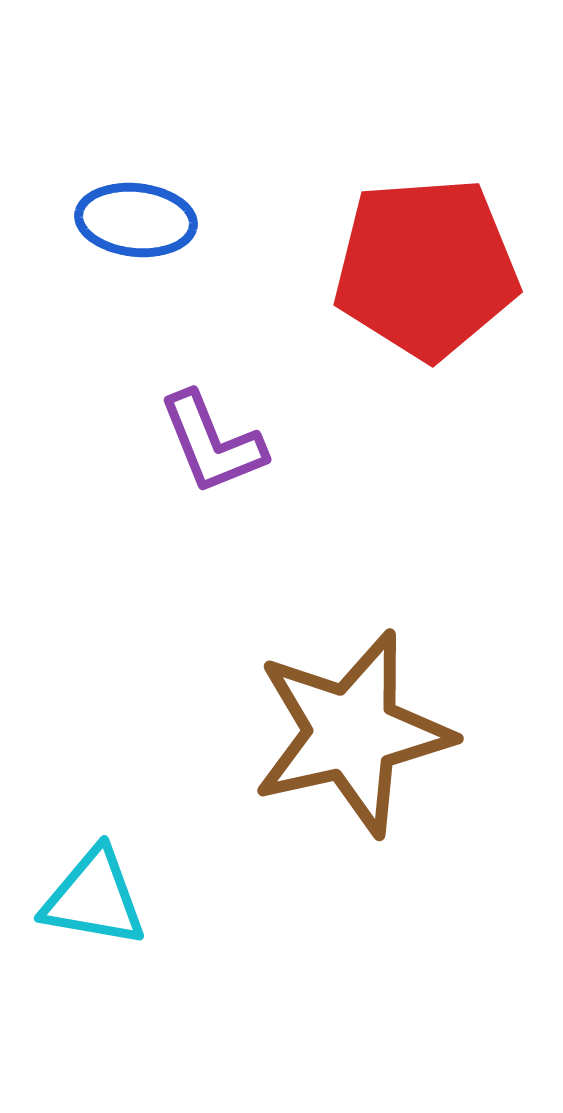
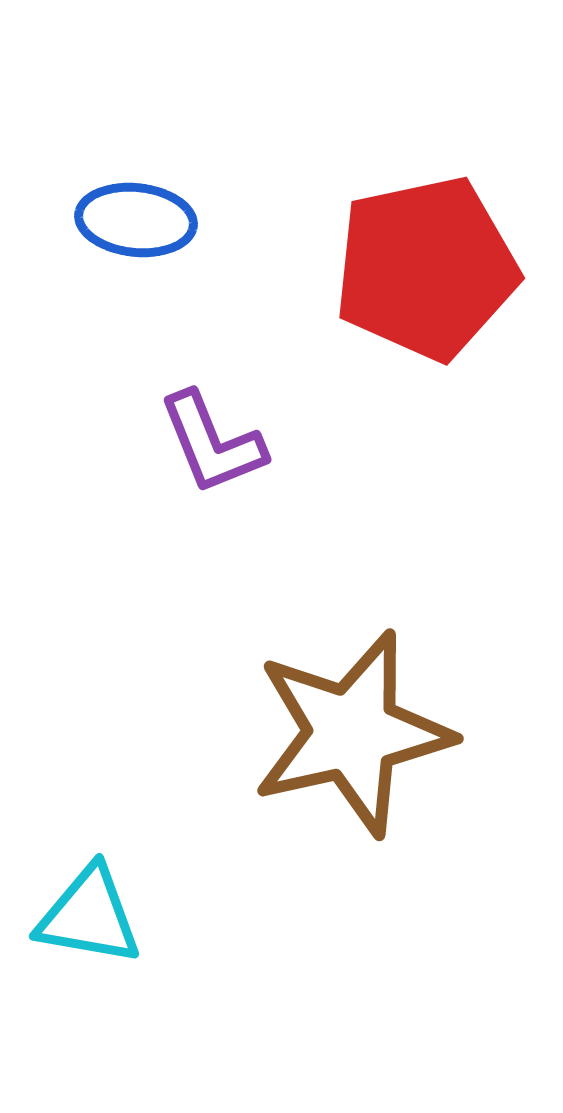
red pentagon: rotated 8 degrees counterclockwise
cyan triangle: moved 5 px left, 18 px down
